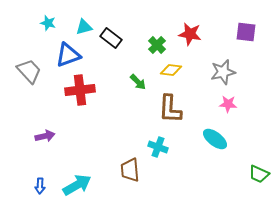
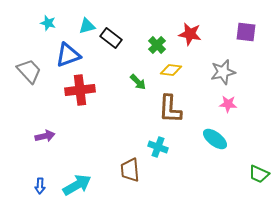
cyan triangle: moved 3 px right, 1 px up
